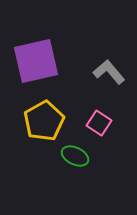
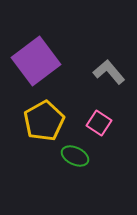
purple square: rotated 24 degrees counterclockwise
